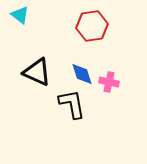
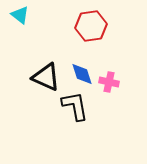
red hexagon: moved 1 px left
black triangle: moved 9 px right, 5 px down
black L-shape: moved 3 px right, 2 px down
